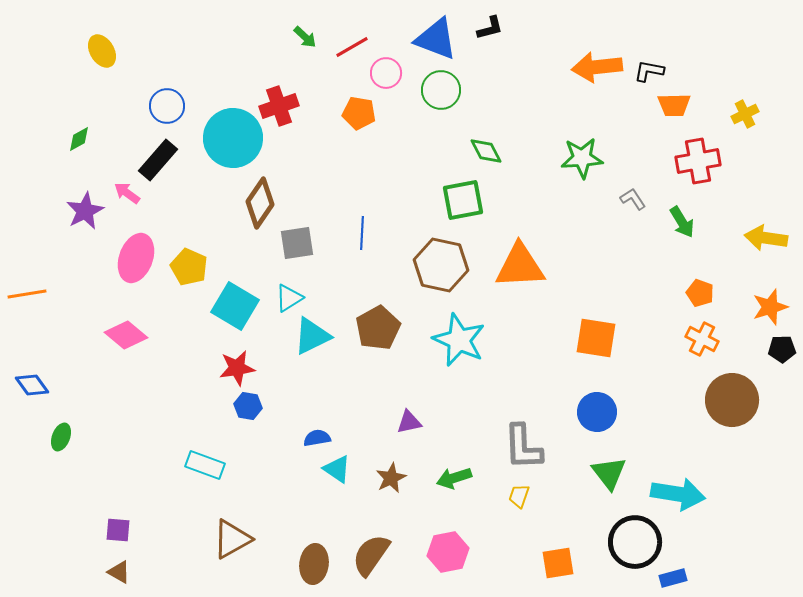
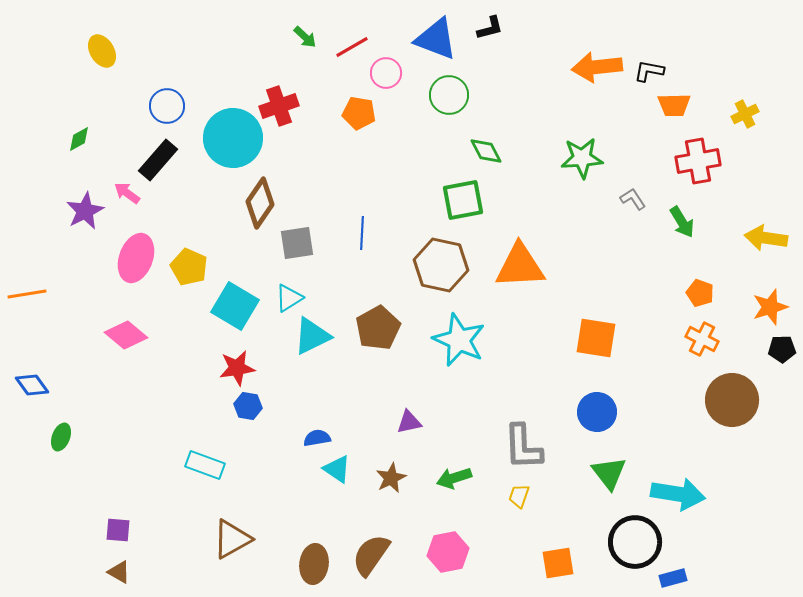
green circle at (441, 90): moved 8 px right, 5 px down
